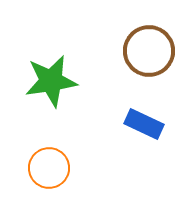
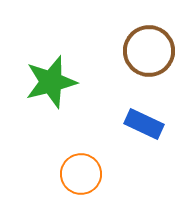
green star: moved 1 px down; rotated 6 degrees counterclockwise
orange circle: moved 32 px right, 6 px down
